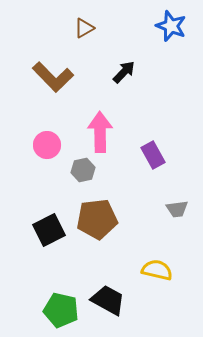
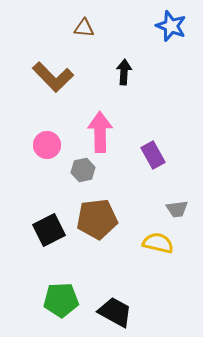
brown triangle: rotated 35 degrees clockwise
black arrow: rotated 40 degrees counterclockwise
yellow semicircle: moved 1 px right, 27 px up
black trapezoid: moved 7 px right, 12 px down
green pentagon: moved 10 px up; rotated 16 degrees counterclockwise
